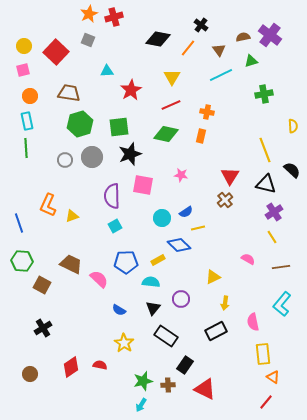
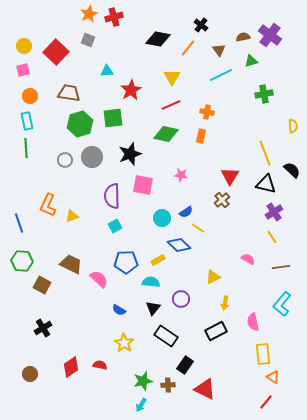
green square at (119, 127): moved 6 px left, 9 px up
yellow line at (265, 150): moved 3 px down
brown cross at (225, 200): moved 3 px left
yellow line at (198, 228): rotated 48 degrees clockwise
